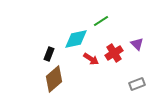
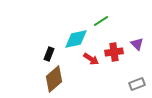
red cross: moved 1 px up; rotated 24 degrees clockwise
